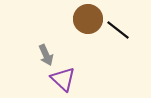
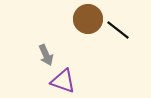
purple triangle: moved 2 px down; rotated 24 degrees counterclockwise
